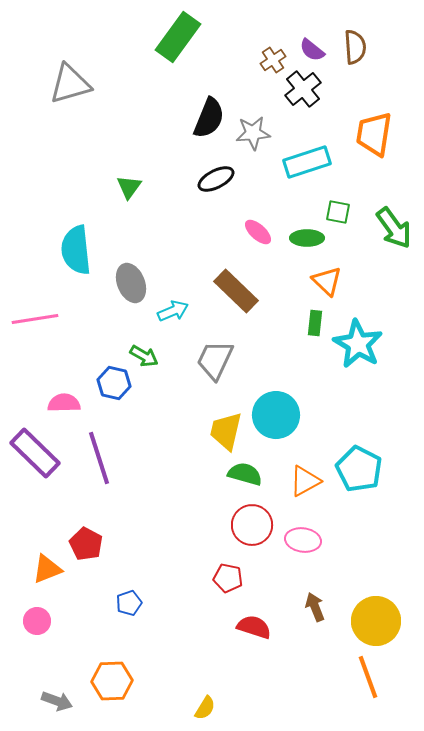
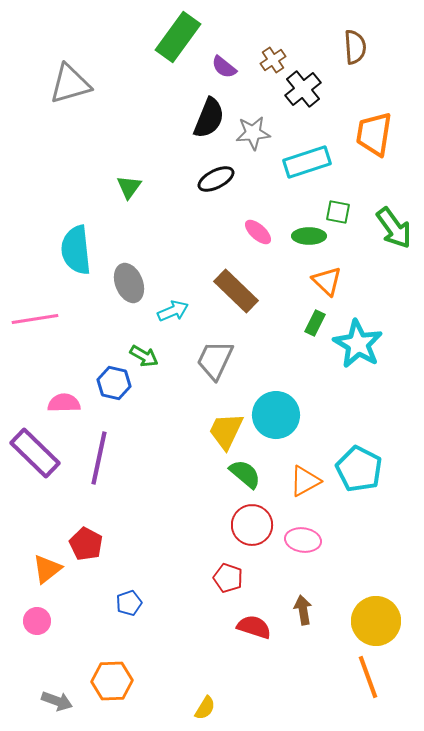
purple semicircle at (312, 50): moved 88 px left, 17 px down
green ellipse at (307, 238): moved 2 px right, 2 px up
gray ellipse at (131, 283): moved 2 px left
green rectangle at (315, 323): rotated 20 degrees clockwise
yellow trapezoid at (226, 431): rotated 12 degrees clockwise
purple line at (99, 458): rotated 30 degrees clockwise
green semicircle at (245, 474): rotated 24 degrees clockwise
orange triangle at (47, 569): rotated 16 degrees counterclockwise
red pentagon at (228, 578): rotated 8 degrees clockwise
brown arrow at (315, 607): moved 12 px left, 3 px down; rotated 12 degrees clockwise
